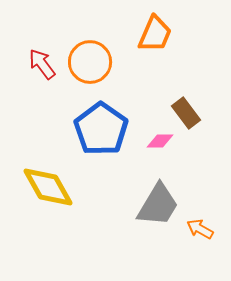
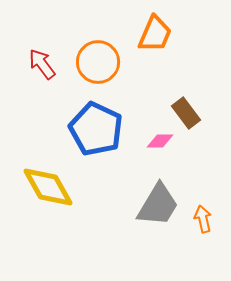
orange circle: moved 8 px right
blue pentagon: moved 5 px left; rotated 10 degrees counterclockwise
orange arrow: moved 3 px right, 10 px up; rotated 48 degrees clockwise
